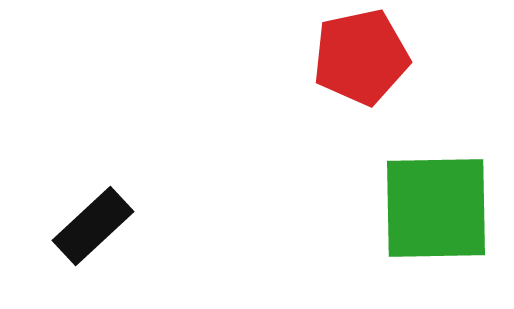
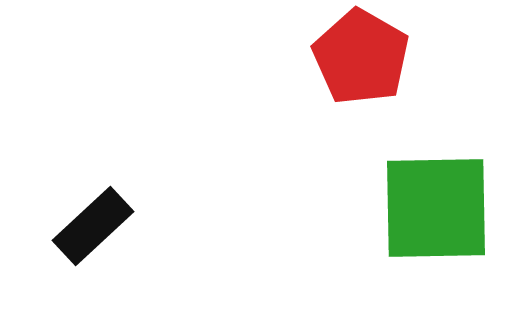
red pentagon: rotated 30 degrees counterclockwise
